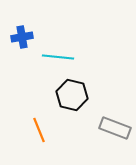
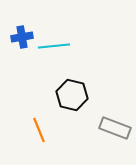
cyan line: moved 4 px left, 11 px up; rotated 12 degrees counterclockwise
